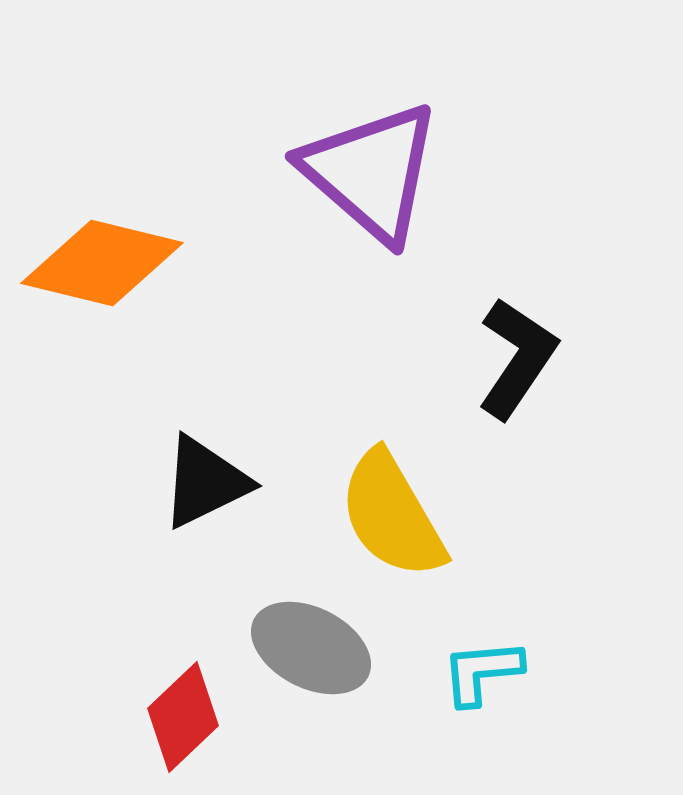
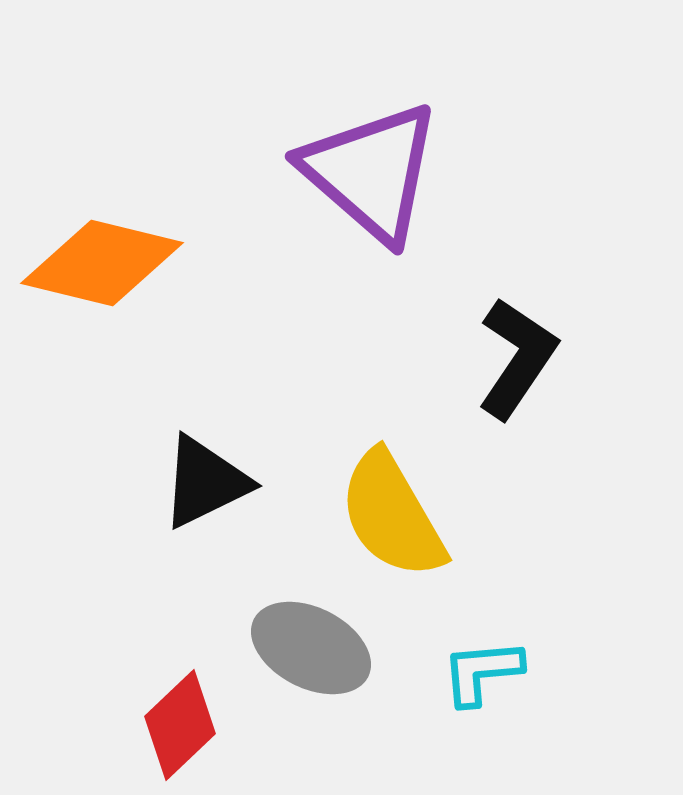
red diamond: moved 3 px left, 8 px down
